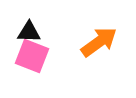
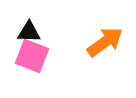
orange arrow: moved 6 px right
